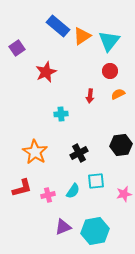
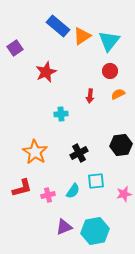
purple square: moved 2 px left
purple triangle: moved 1 px right
